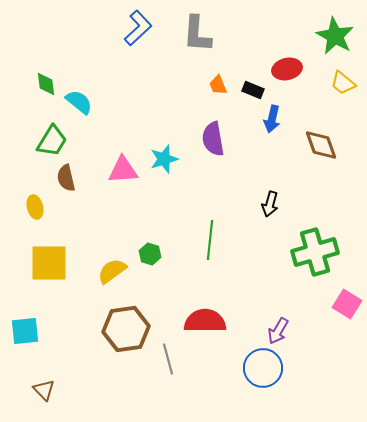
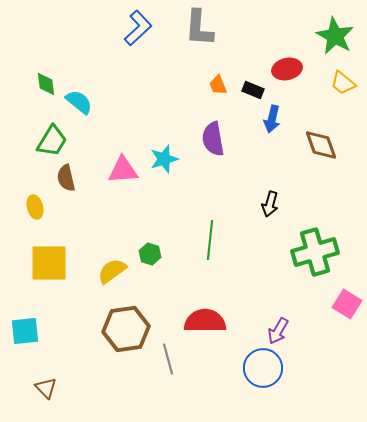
gray L-shape: moved 2 px right, 6 px up
brown triangle: moved 2 px right, 2 px up
